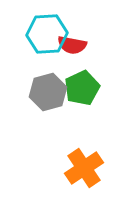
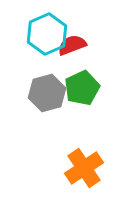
cyan hexagon: rotated 21 degrees counterclockwise
red semicircle: rotated 148 degrees clockwise
gray hexagon: moved 1 px left, 1 px down
